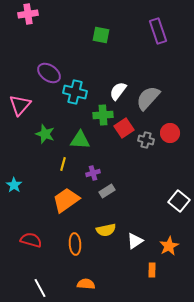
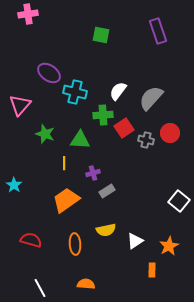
gray semicircle: moved 3 px right
yellow line: moved 1 px right, 1 px up; rotated 16 degrees counterclockwise
